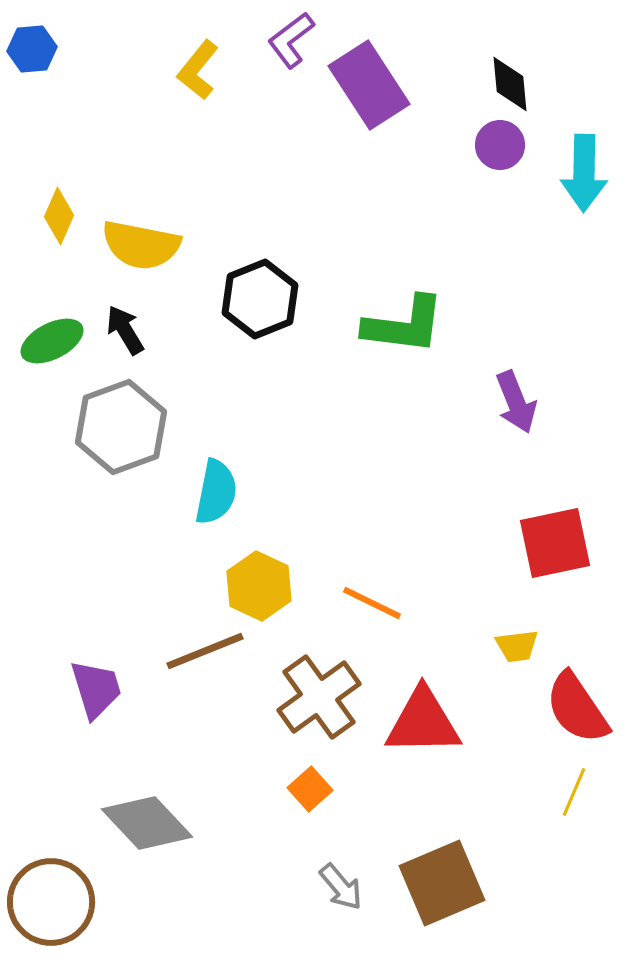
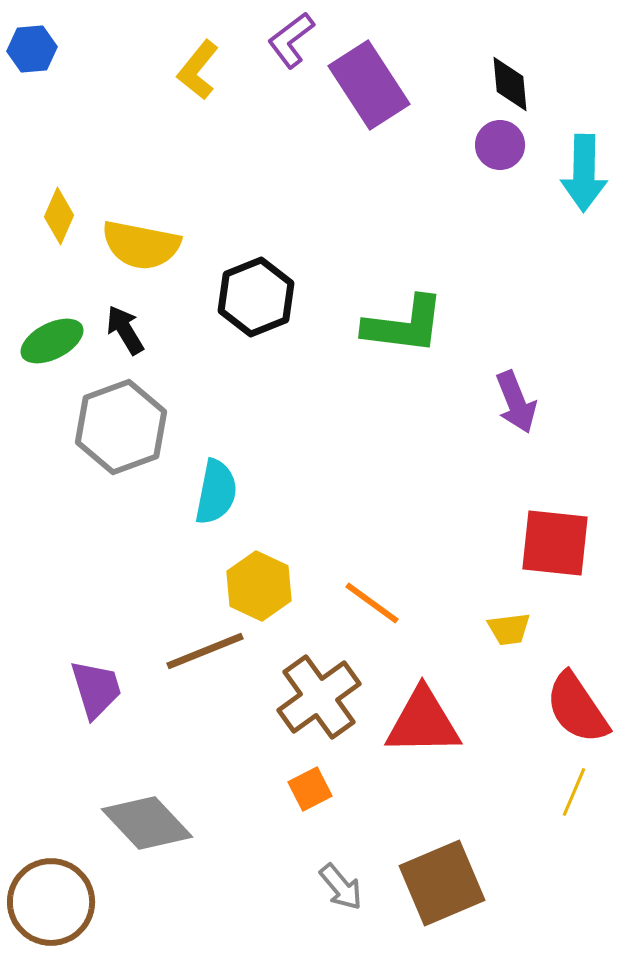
black hexagon: moved 4 px left, 2 px up
red square: rotated 18 degrees clockwise
orange line: rotated 10 degrees clockwise
yellow trapezoid: moved 8 px left, 17 px up
orange square: rotated 15 degrees clockwise
